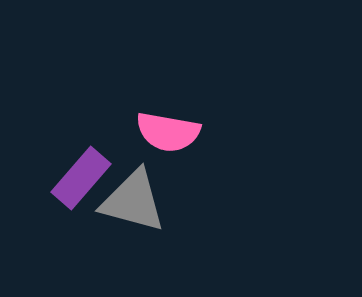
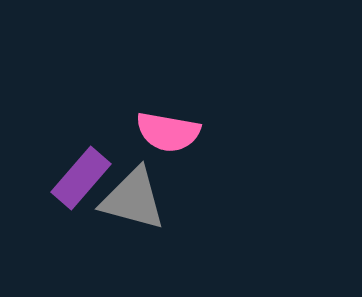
gray triangle: moved 2 px up
